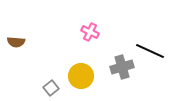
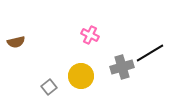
pink cross: moved 3 px down
brown semicircle: rotated 18 degrees counterclockwise
black line: moved 2 px down; rotated 56 degrees counterclockwise
gray square: moved 2 px left, 1 px up
